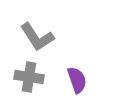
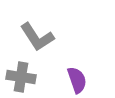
gray cross: moved 8 px left
